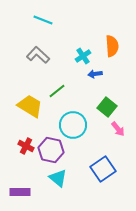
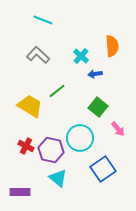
cyan cross: moved 2 px left; rotated 14 degrees counterclockwise
green square: moved 9 px left
cyan circle: moved 7 px right, 13 px down
